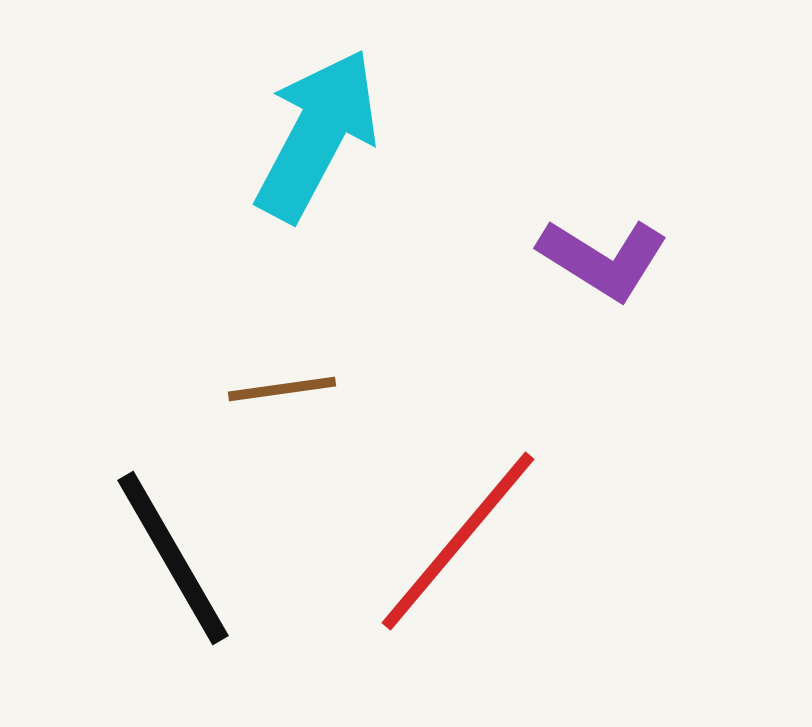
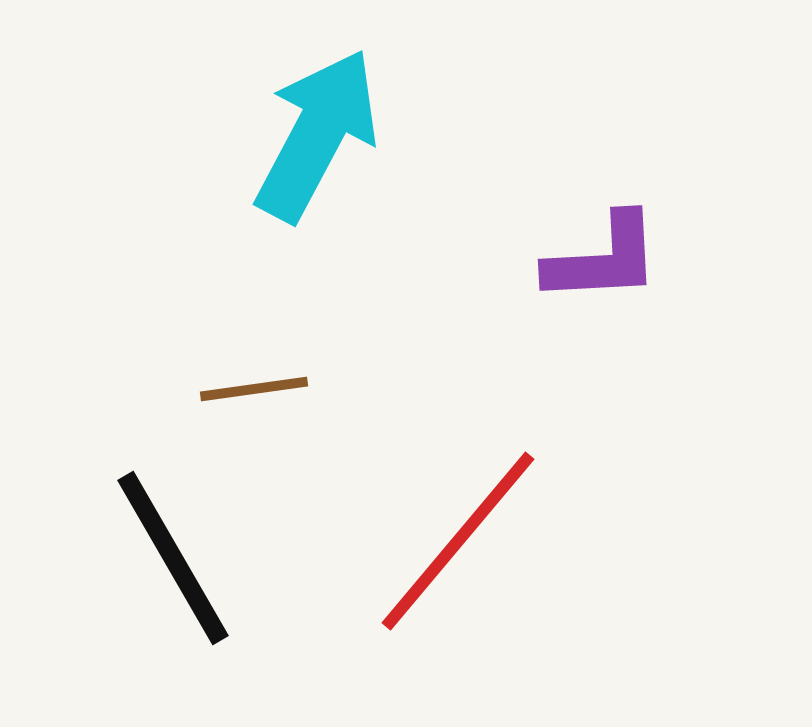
purple L-shape: rotated 35 degrees counterclockwise
brown line: moved 28 px left
